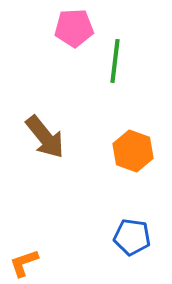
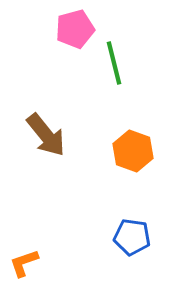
pink pentagon: moved 1 px right, 1 px down; rotated 12 degrees counterclockwise
green line: moved 1 px left, 2 px down; rotated 21 degrees counterclockwise
brown arrow: moved 1 px right, 2 px up
